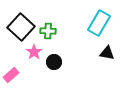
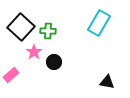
black triangle: moved 29 px down
